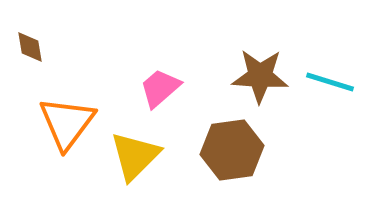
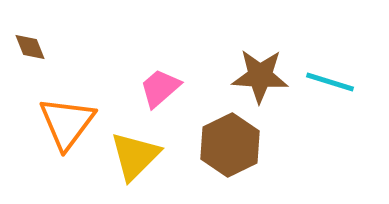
brown diamond: rotated 12 degrees counterclockwise
brown hexagon: moved 2 px left, 5 px up; rotated 18 degrees counterclockwise
